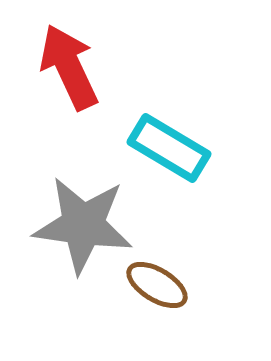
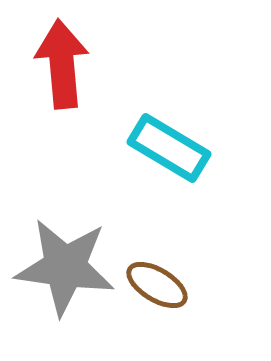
red arrow: moved 7 px left, 3 px up; rotated 20 degrees clockwise
gray star: moved 18 px left, 42 px down
